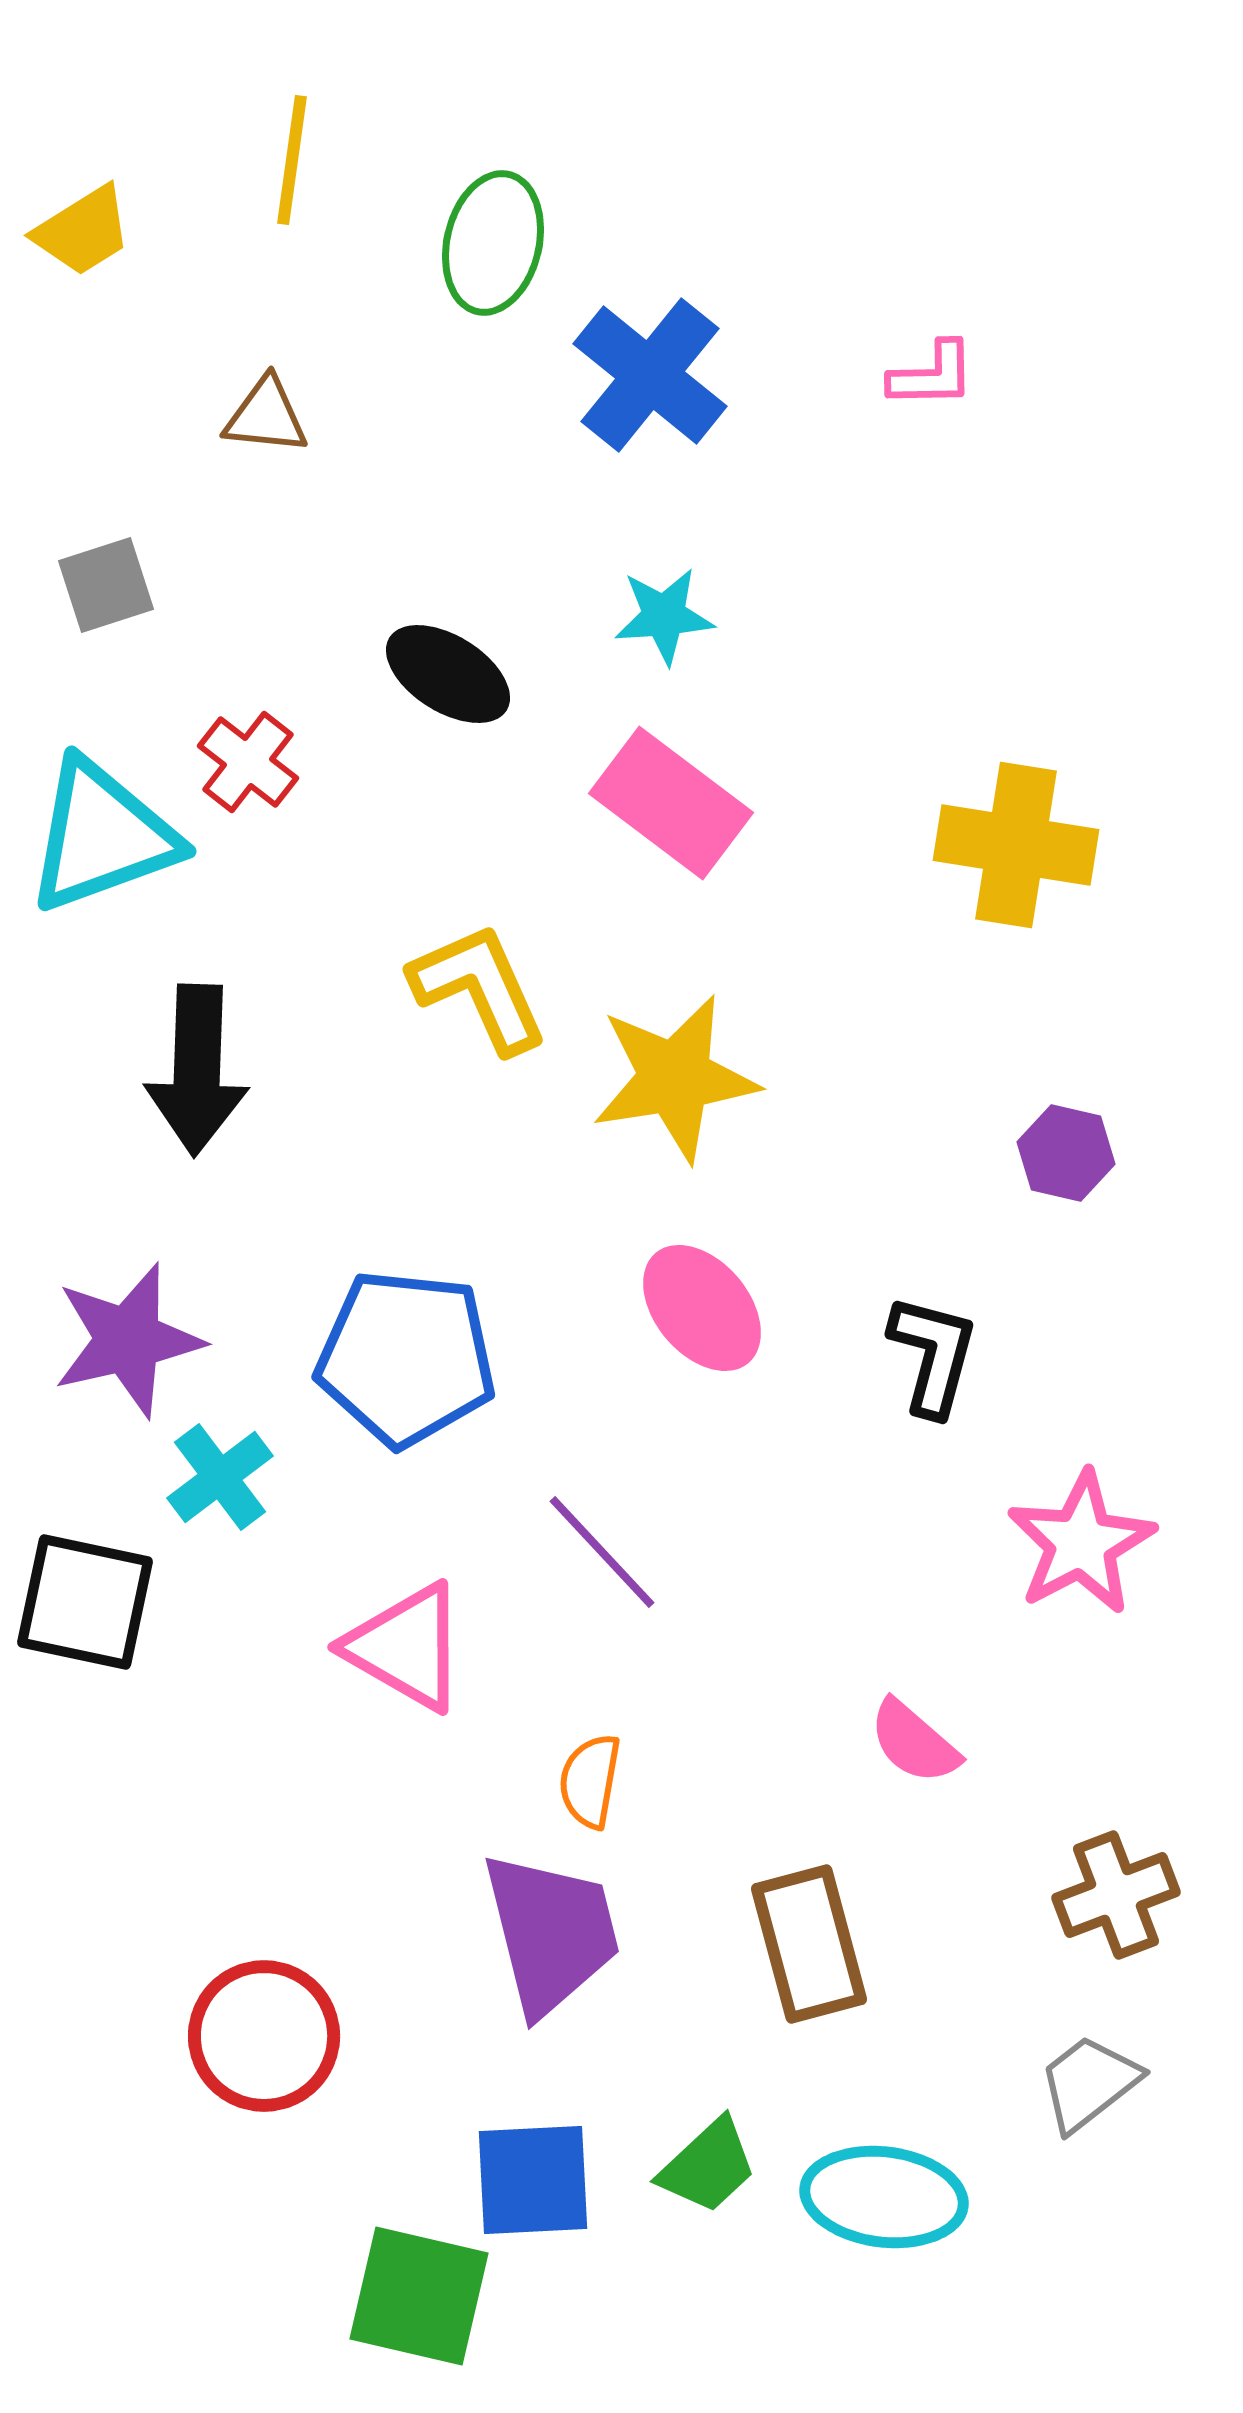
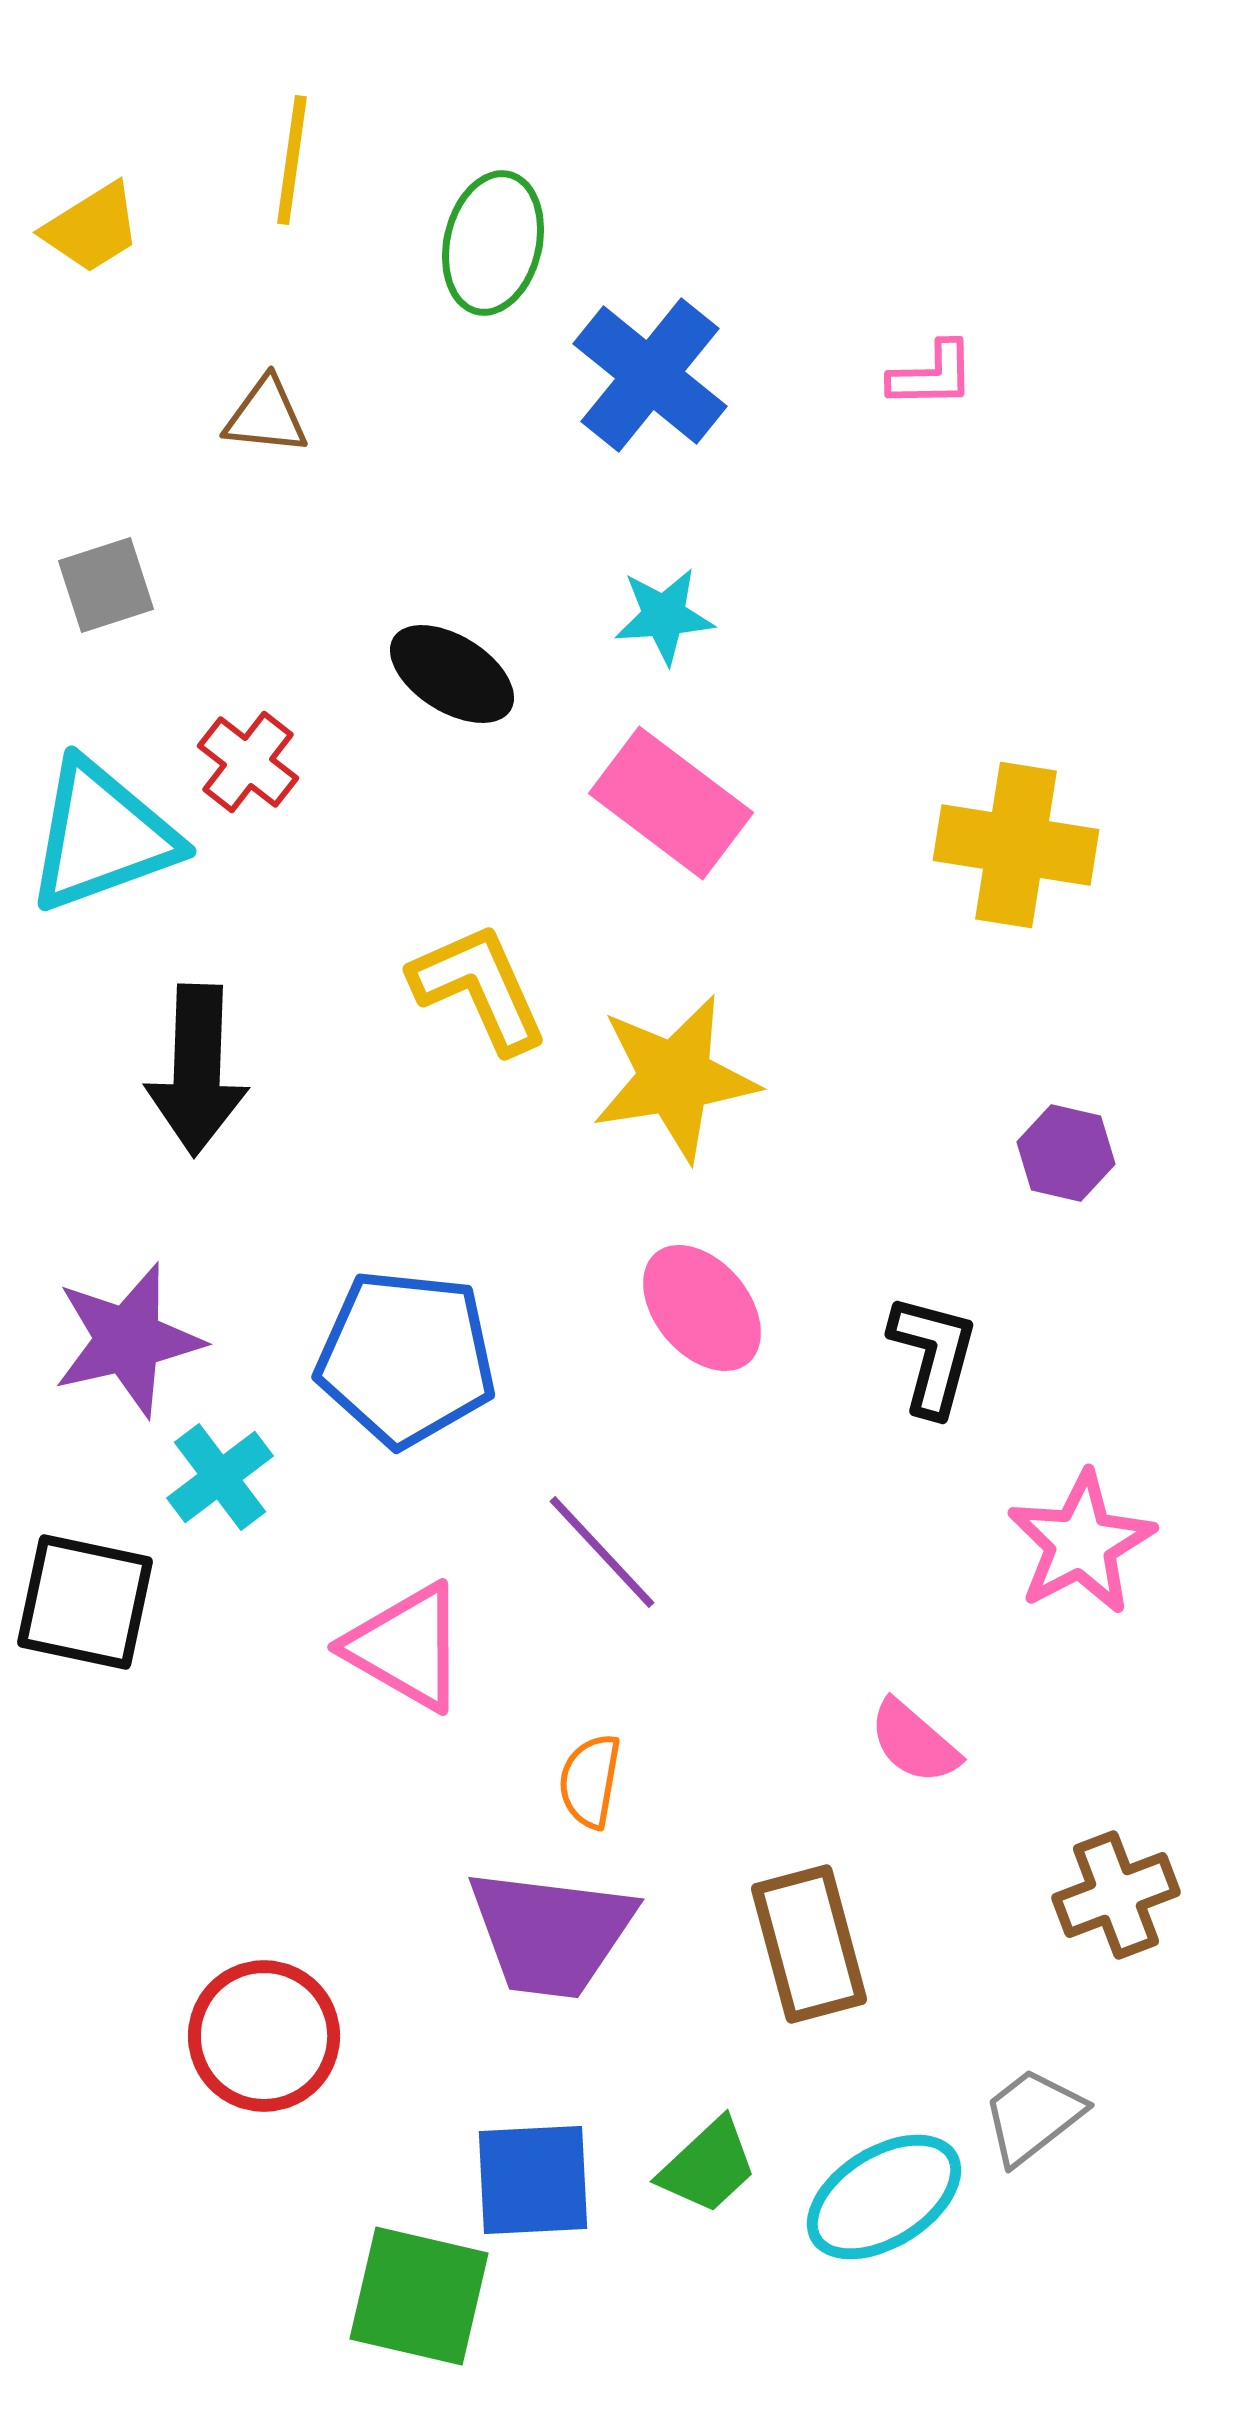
yellow trapezoid: moved 9 px right, 3 px up
black ellipse: moved 4 px right
purple trapezoid: rotated 111 degrees clockwise
gray trapezoid: moved 56 px left, 33 px down
cyan ellipse: rotated 39 degrees counterclockwise
